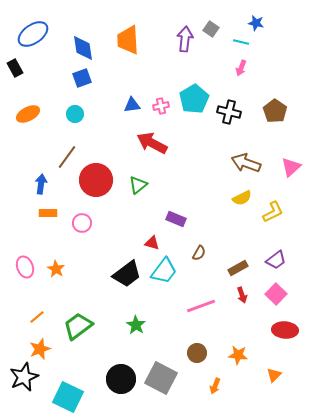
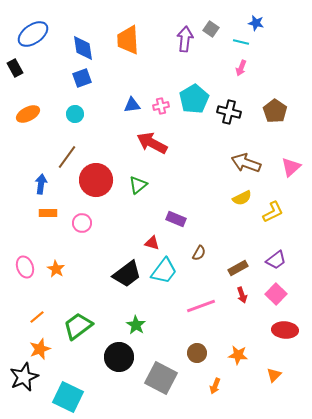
black circle at (121, 379): moved 2 px left, 22 px up
